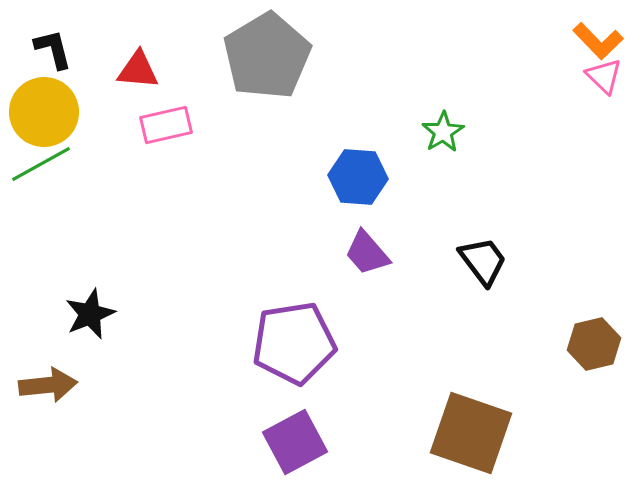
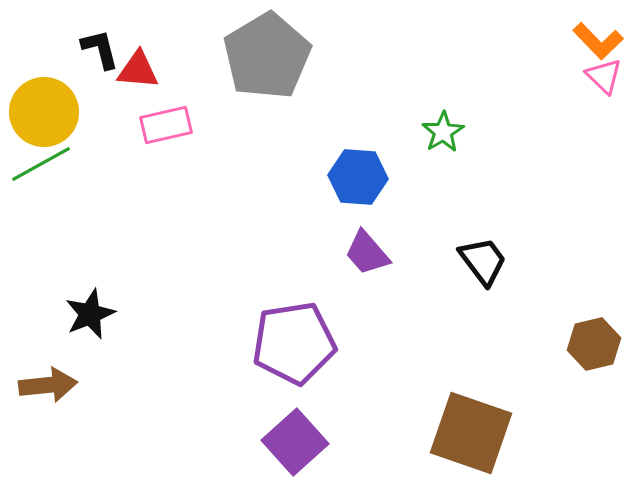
black L-shape: moved 47 px right
purple square: rotated 14 degrees counterclockwise
